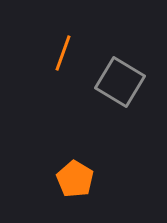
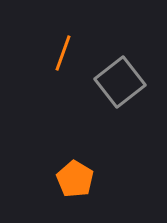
gray square: rotated 21 degrees clockwise
